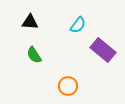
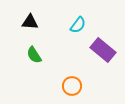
orange circle: moved 4 px right
